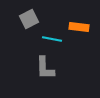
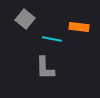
gray square: moved 4 px left; rotated 24 degrees counterclockwise
